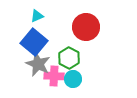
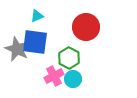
blue square: moved 1 px right; rotated 32 degrees counterclockwise
gray star: moved 21 px left, 15 px up
pink cross: rotated 30 degrees counterclockwise
